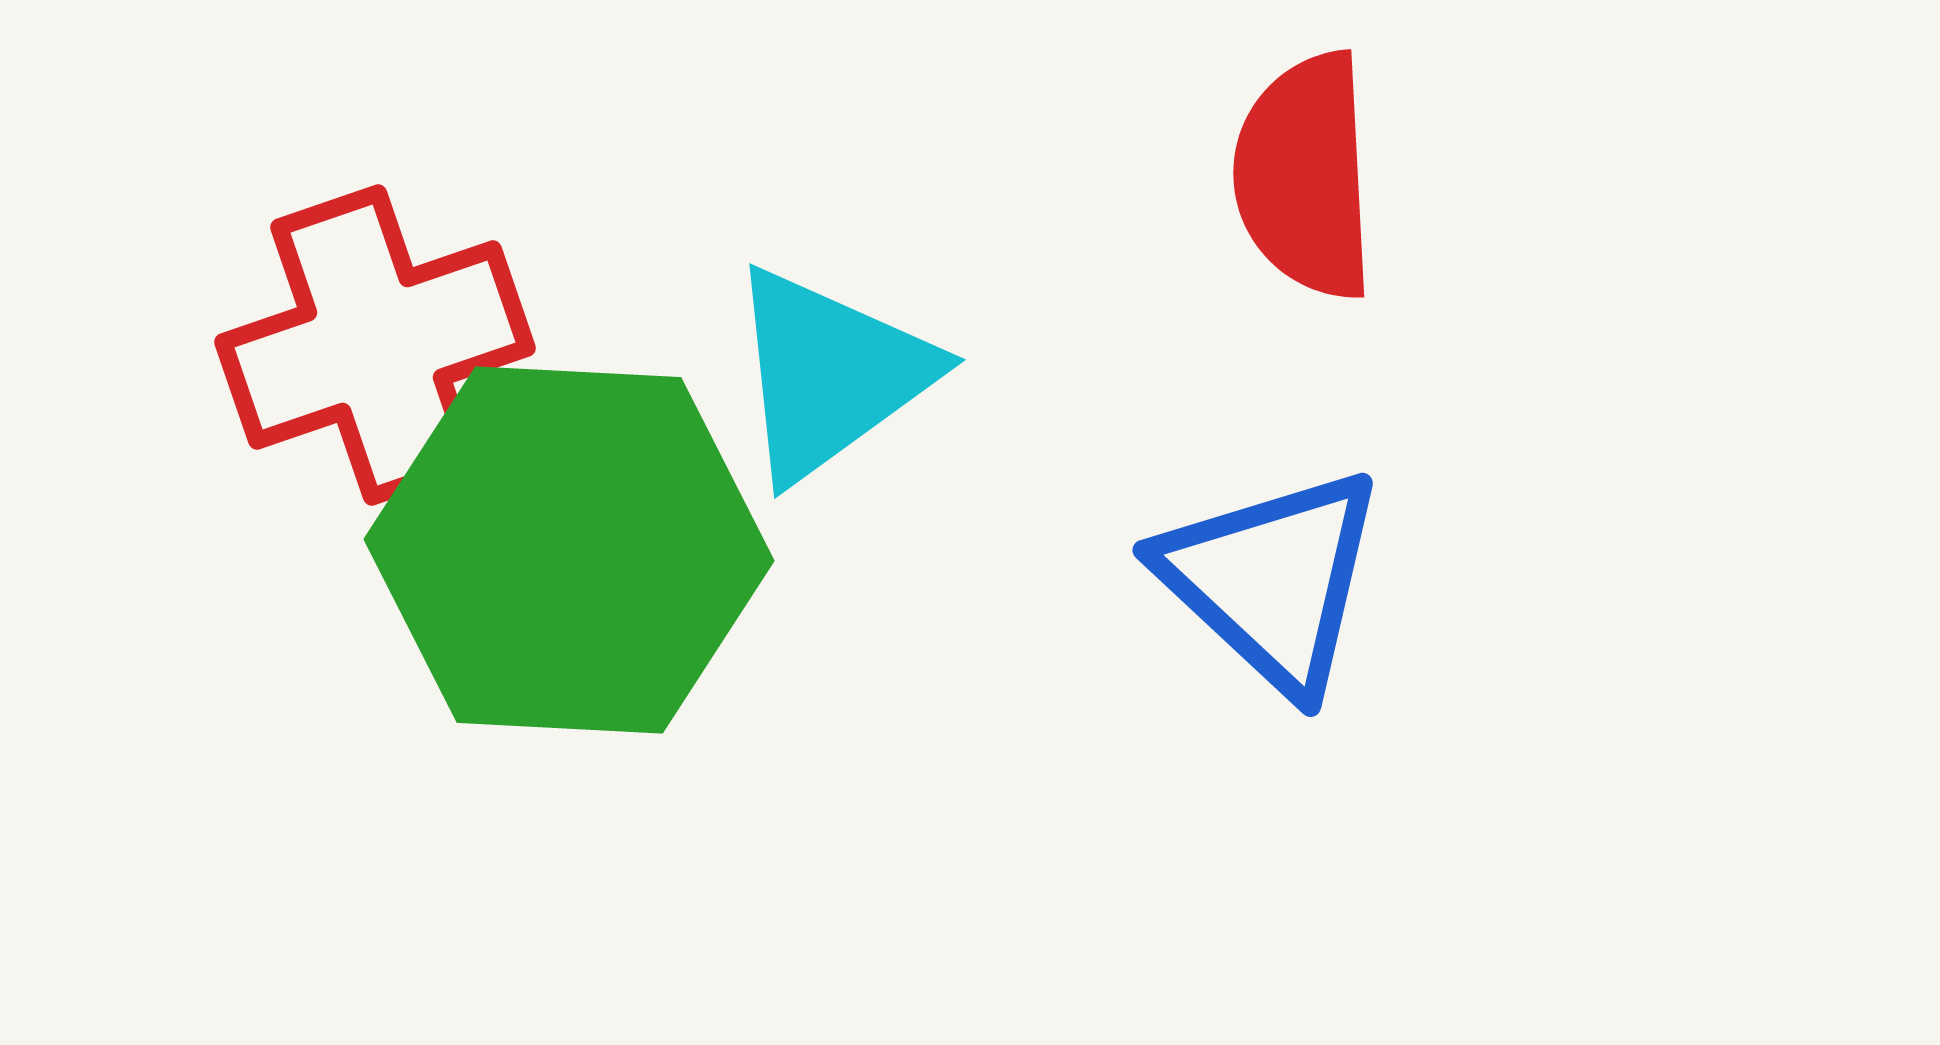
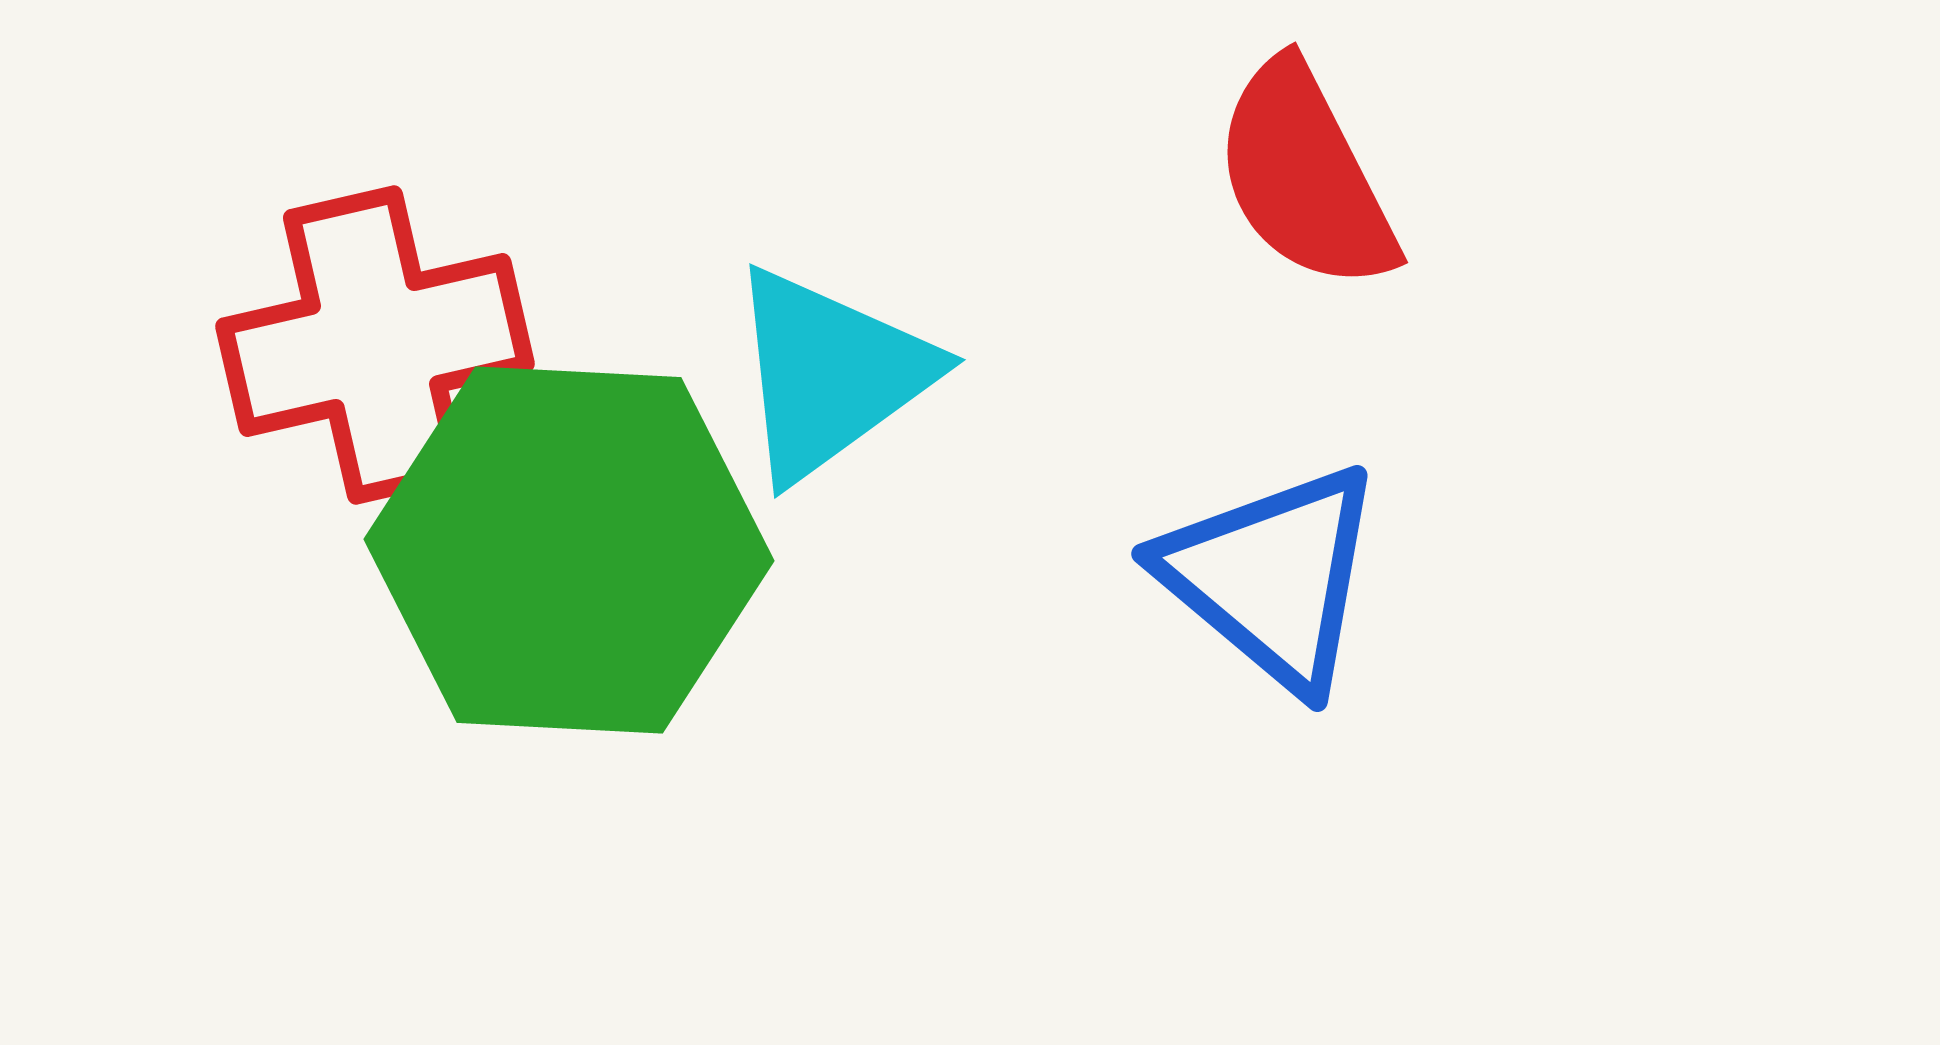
red semicircle: rotated 24 degrees counterclockwise
red cross: rotated 6 degrees clockwise
blue triangle: moved 3 px up; rotated 3 degrees counterclockwise
